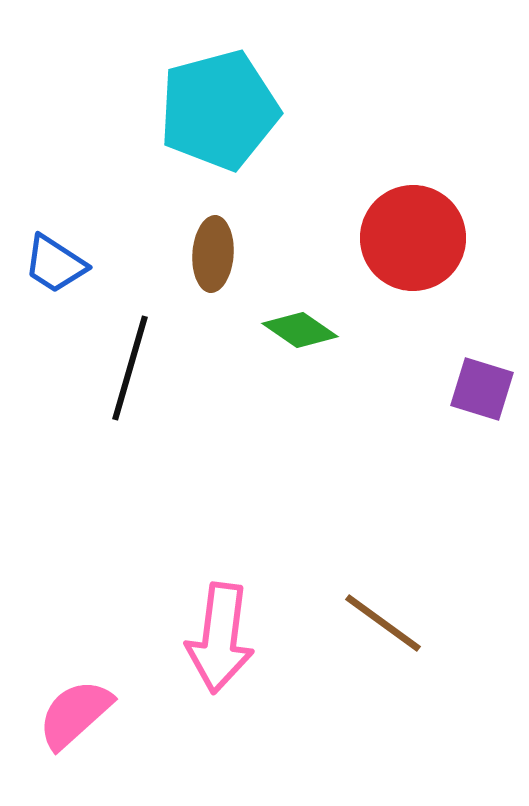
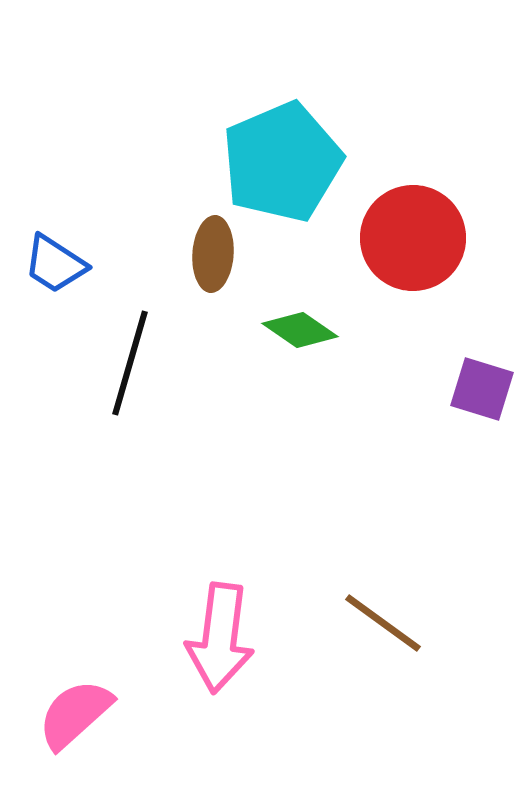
cyan pentagon: moved 63 px right, 52 px down; rotated 8 degrees counterclockwise
black line: moved 5 px up
